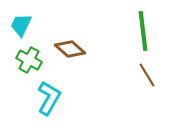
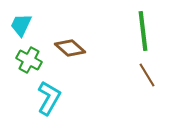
brown diamond: moved 1 px up
